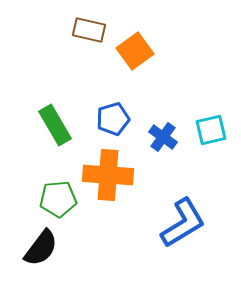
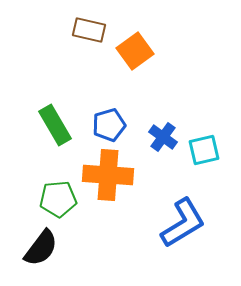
blue pentagon: moved 4 px left, 6 px down
cyan square: moved 7 px left, 20 px down
